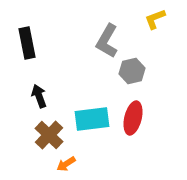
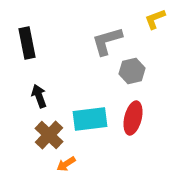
gray L-shape: rotated 44 degrees clockwise
cyan rectangle: moved 2 px left
